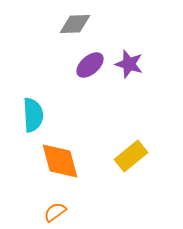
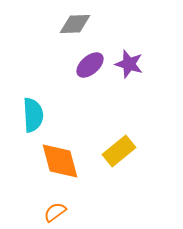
yellow rectangle: moved 12 px left, 5 px up
